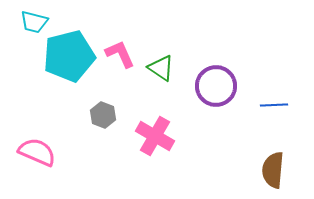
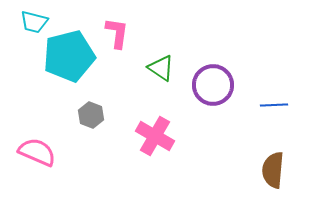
pink L-shape: moved 3 px left, 21 px up; rotated 32 degrees clockwise
purple circle: moved 3 px left, 1 px up
gray hexagon: moved 12 px left
